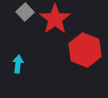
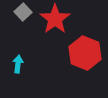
gray square: moved 2 px left
red hexagon: moved 3 px down
